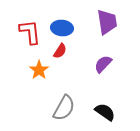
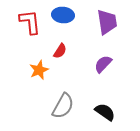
blue ellipse: moved 1 px right, 13 px up
red L-shape: moved 10 px up
orange star: rotated 12 degrees clockwise
gray semicircle: moved 1 px left, 2 px up
